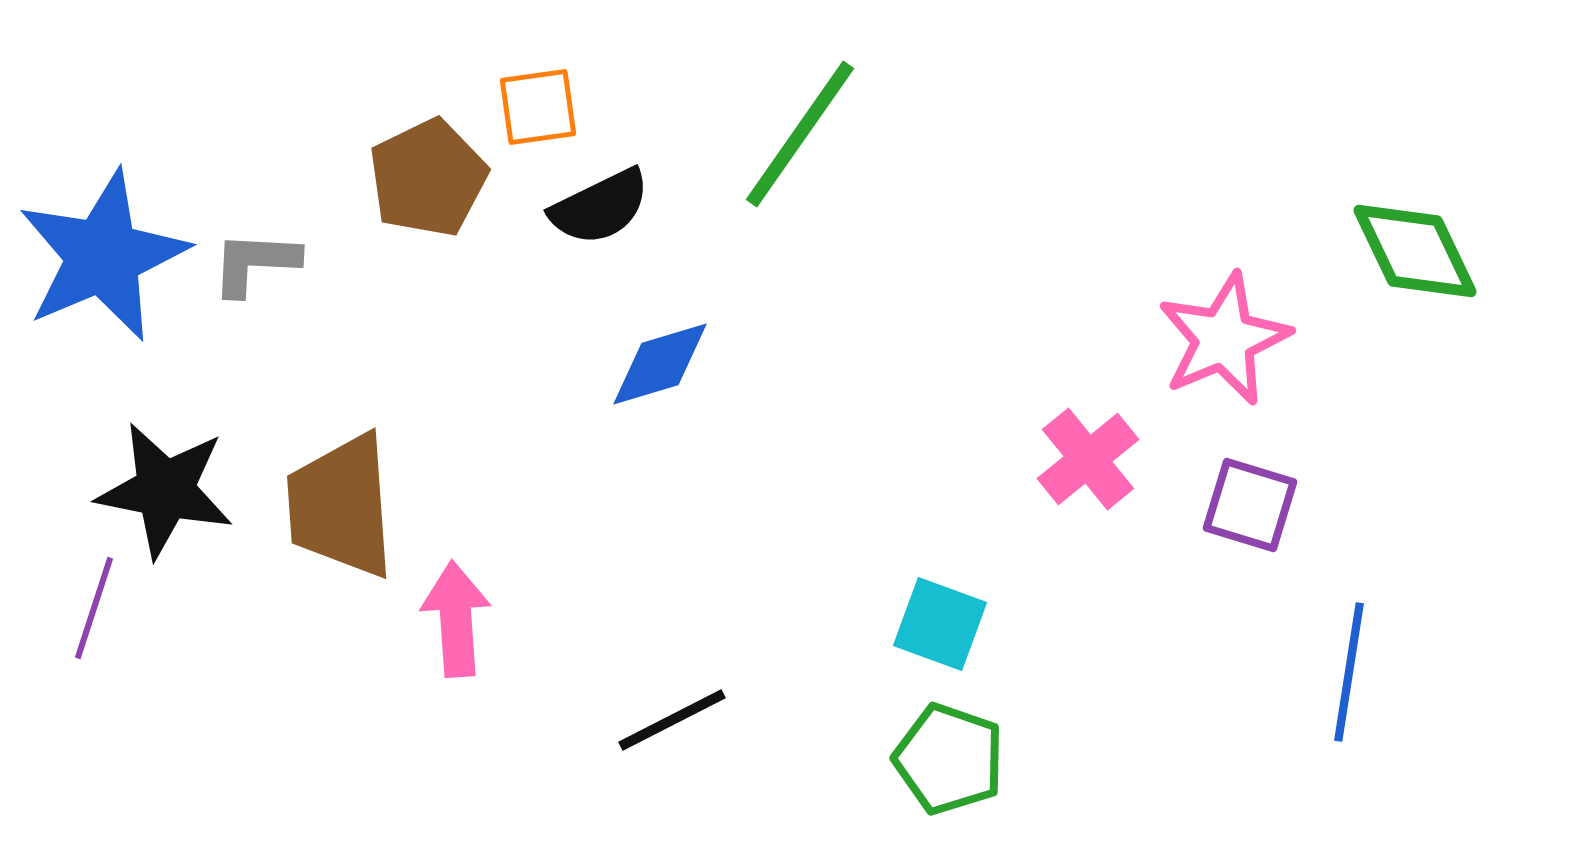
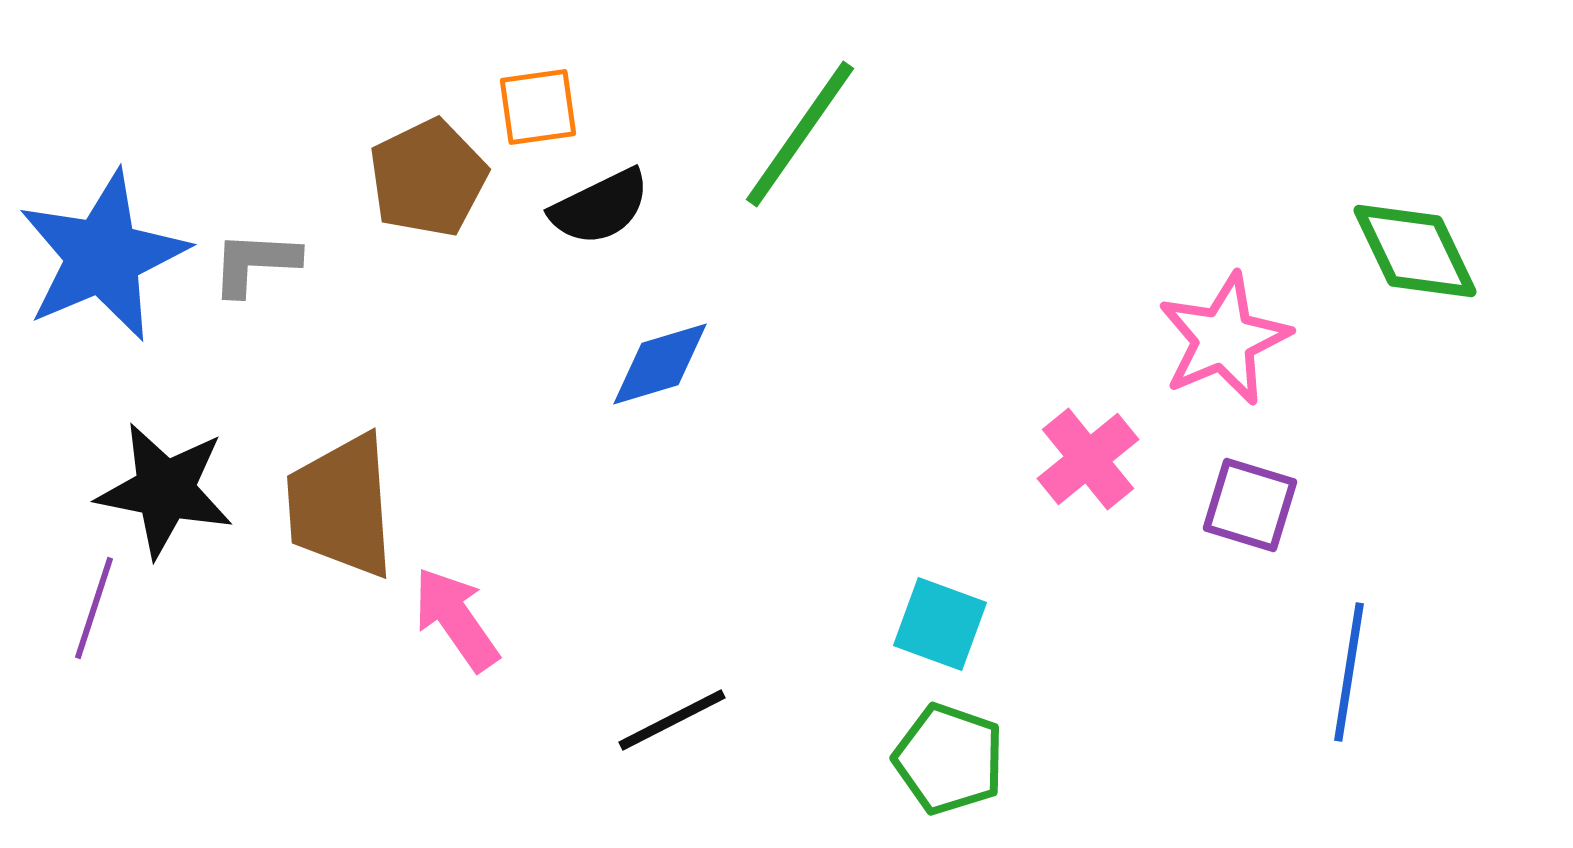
pink arrow: rotated 31 degrees counterclockwise
